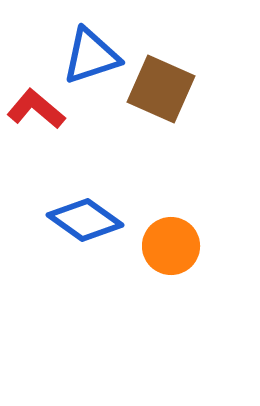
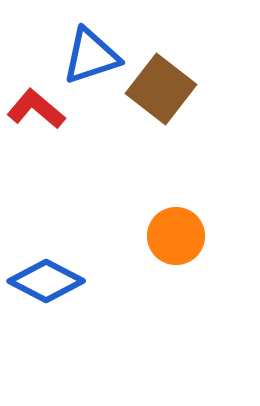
brown square: rotated 14 degrees clockwise
blue diamond: moved 39 px left, 61 px down; rotated 8 degrees counterclockwise
orange circle: moved 5 px right, 10 px up
